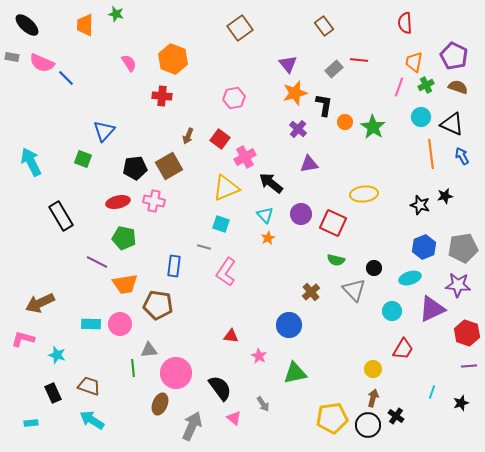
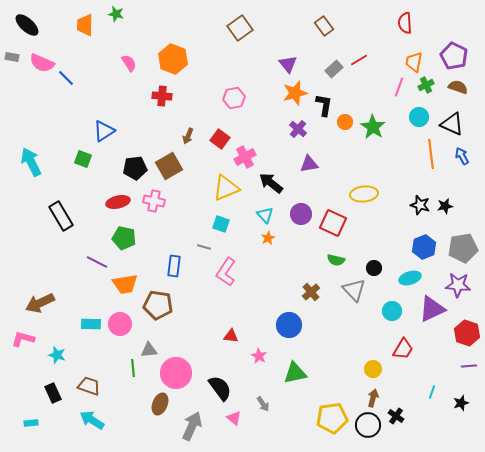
red line at (359, 60): rotated 36 degrees counterclockwise
cyan circle at (421, 117): moved 2 px left
blue triangle at (104, 131): rotated 15 degrees clockwise
black star at (445, 196): moved 10 px down
